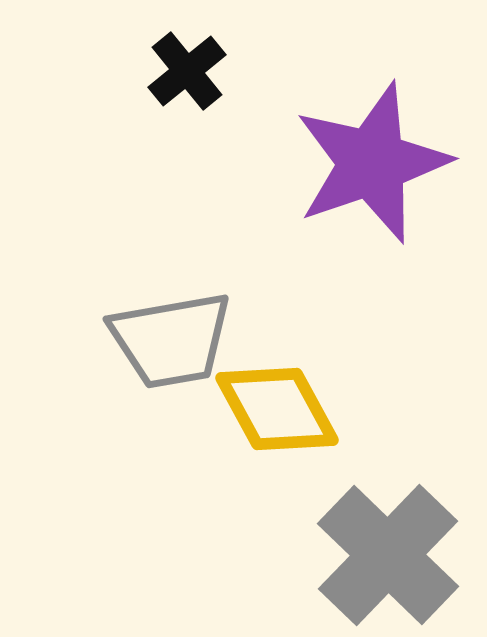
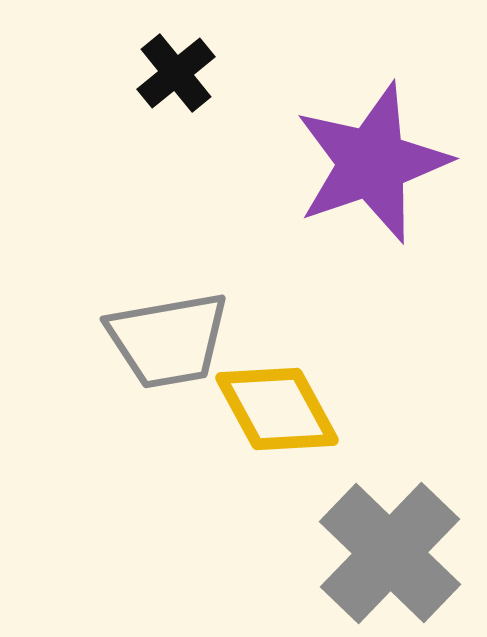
black cross: moved 11 px left, 2 px down
gray trapezoid: moved 3 px left
gray cross: moved 2 px right, 2 px up
